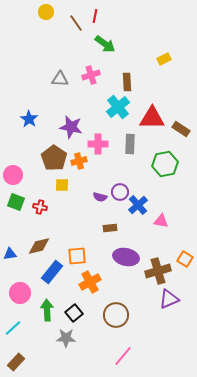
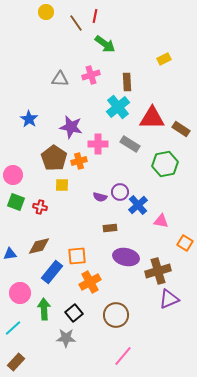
gray rectangle at (130, 144): rotated 60 degrees counterclockwise
orange square at (185, 259): moved 16 px up
green arrow at (47, 310): moved 3 px left, 1 px up
